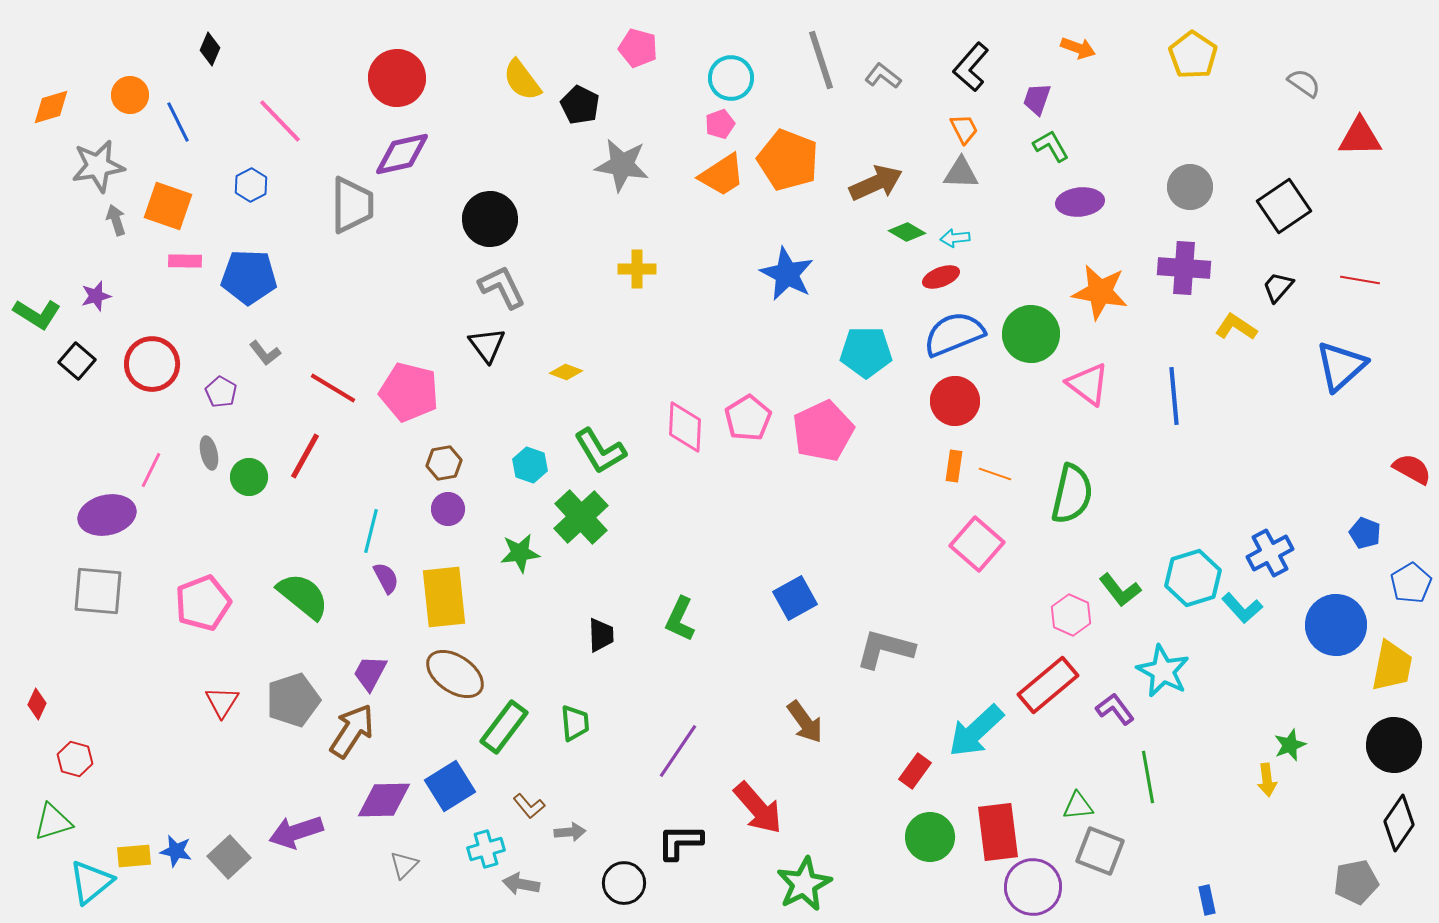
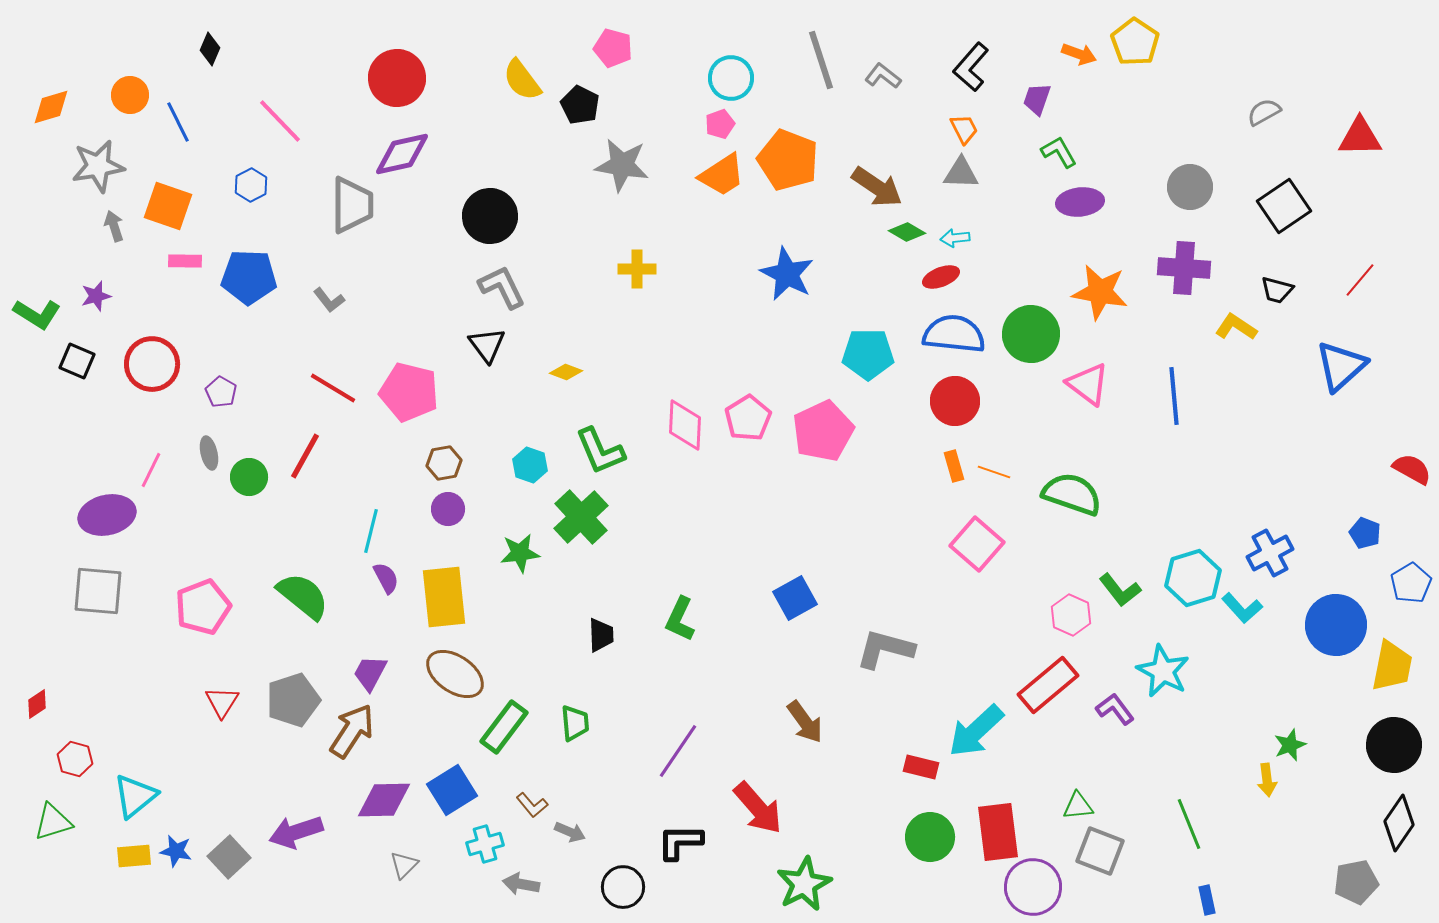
pink pentagon at (638, 48): moved 25 px left
orange arrow at (1078, 48): moved 1 px right, 6 px down
yellow pentagon at (1193, 55): moved 58 px left, 13 px up
gray semicircle at (1304, 83): moved 40 px left, 29 px down; rotated 64 degrees counterclockwise
green L-shape at (1051, 146): moved 8 px right, 6 px down
brown arrow at (876, 183): moved 1 px right, 4 px down; rotated 58 degrees clockwise
black circle at (490, 219): moved 3 px up
gray arrow at (116, 220): moved 2 px left, 6 px down
red line at (1360, 280): rotated 60 degrees counterclockwise
black trapezoid at (1278, 287): moved 1 px left, 3 px down; rotated 116 degrees counterclockwise
blue semicircle at (954, 334): rotated 28 degrees clockwise
cyan pentagon at (866, 352): moved 2 px right, 2 px down
gray L-shape at (265, 353): moved 64 px right, 53 px up
black square at (77, 361): rotated 18 degrees counterclockwise
pink diamond at (685, 427): moved 2 px up
green L-shape at (600, 451): rotated 8 degrees clockwise
orange rectangle at (954, 466): rotated 24 degrees counterclockwise
orange line at (995, 474): moved 1 px left, 2 px up
green semicircle at (1072, 494): rotated 84 degrees counterclockwise
pink pentagon at (203, 603): moved 4 px down
red diamond at (37, 704): rotated 32 degrees clockwise
red rectangle at (915, 771): moved 6 px right, 4 px up; rotated 68 degrees clockwise
green line at (1148, 777): moved 41 px right, 47 px down; rotated 12 degrees counterclockwise
blue square at (450, 786): moved 2 px right, 4 px down
brown L-shape at (529, 806): moved 3 px right, 1 px up
gray arrow at (570, 832): rotated 28 degrees clockwise
cyan cross at (486, 849): moved 1 px left, 5 px up
cyan triangle at (91, 882): moved 44 px right, 86 px up
black circle at (624, 883): moved 1 px left, 4 px down
